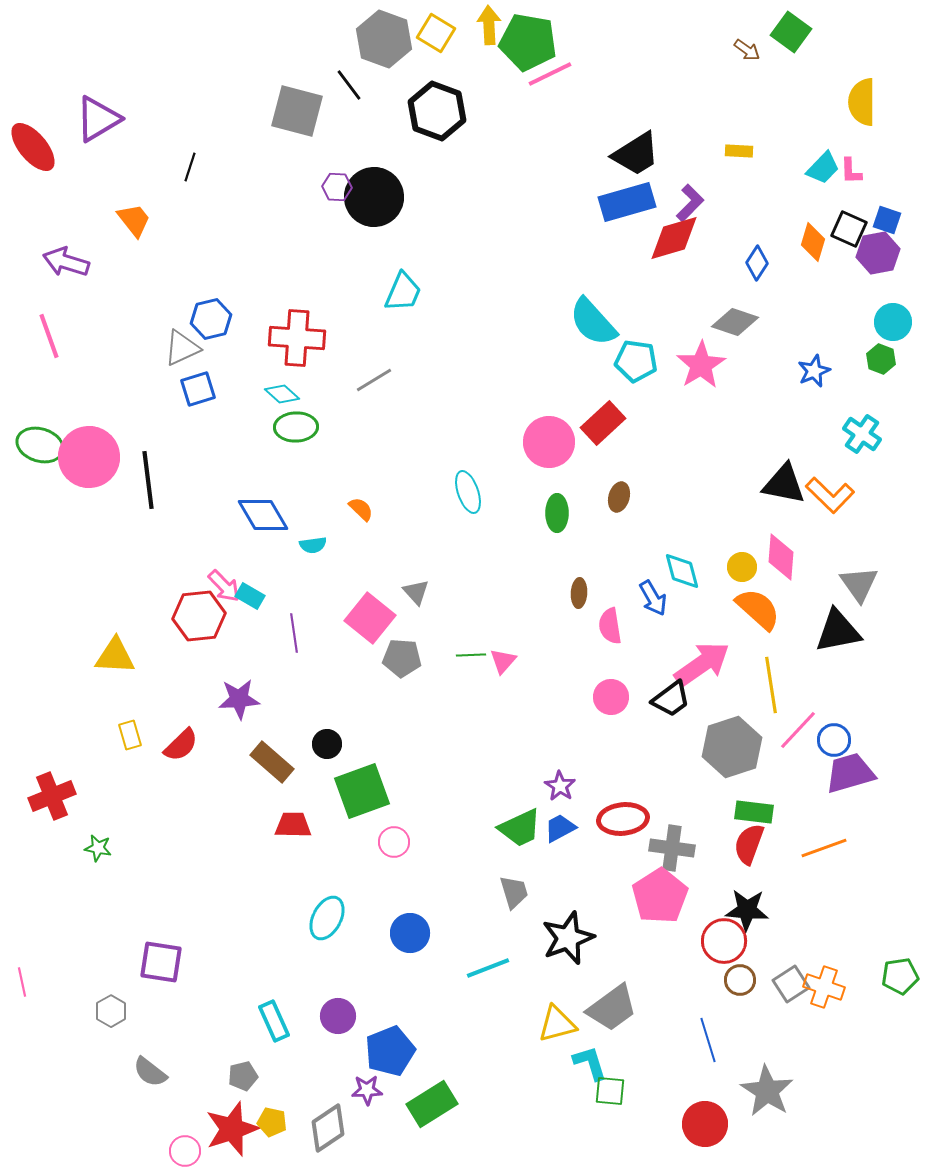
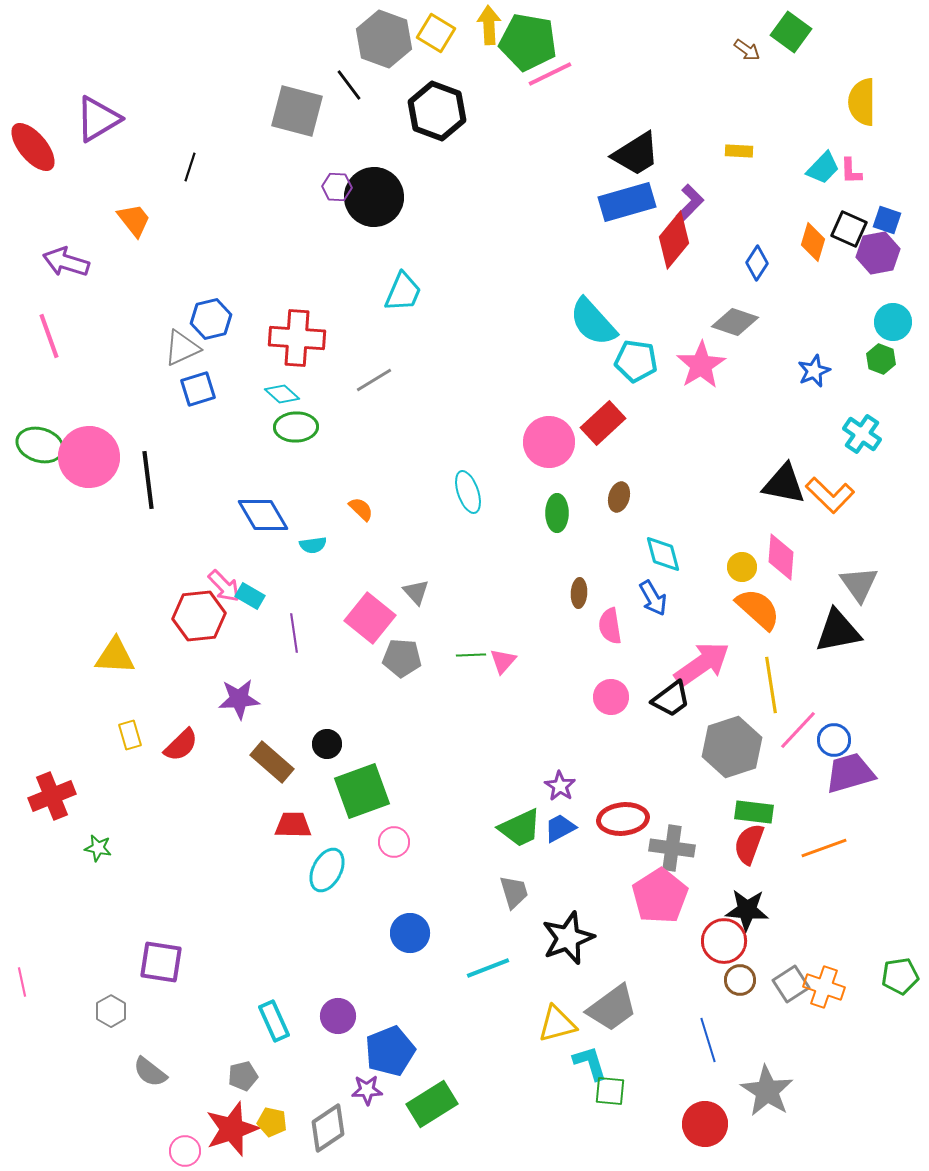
red diamond at (674, 238): moved 2 px down; rotated 34 degrees counterclockwise
cyan diamond at (682, 571): moved 19 px left, 17 px up
cyan ellipse at (327, 918): moved 48 px up
